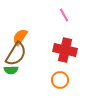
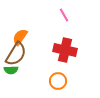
orange circle: moved 2 px left, 1 px down
